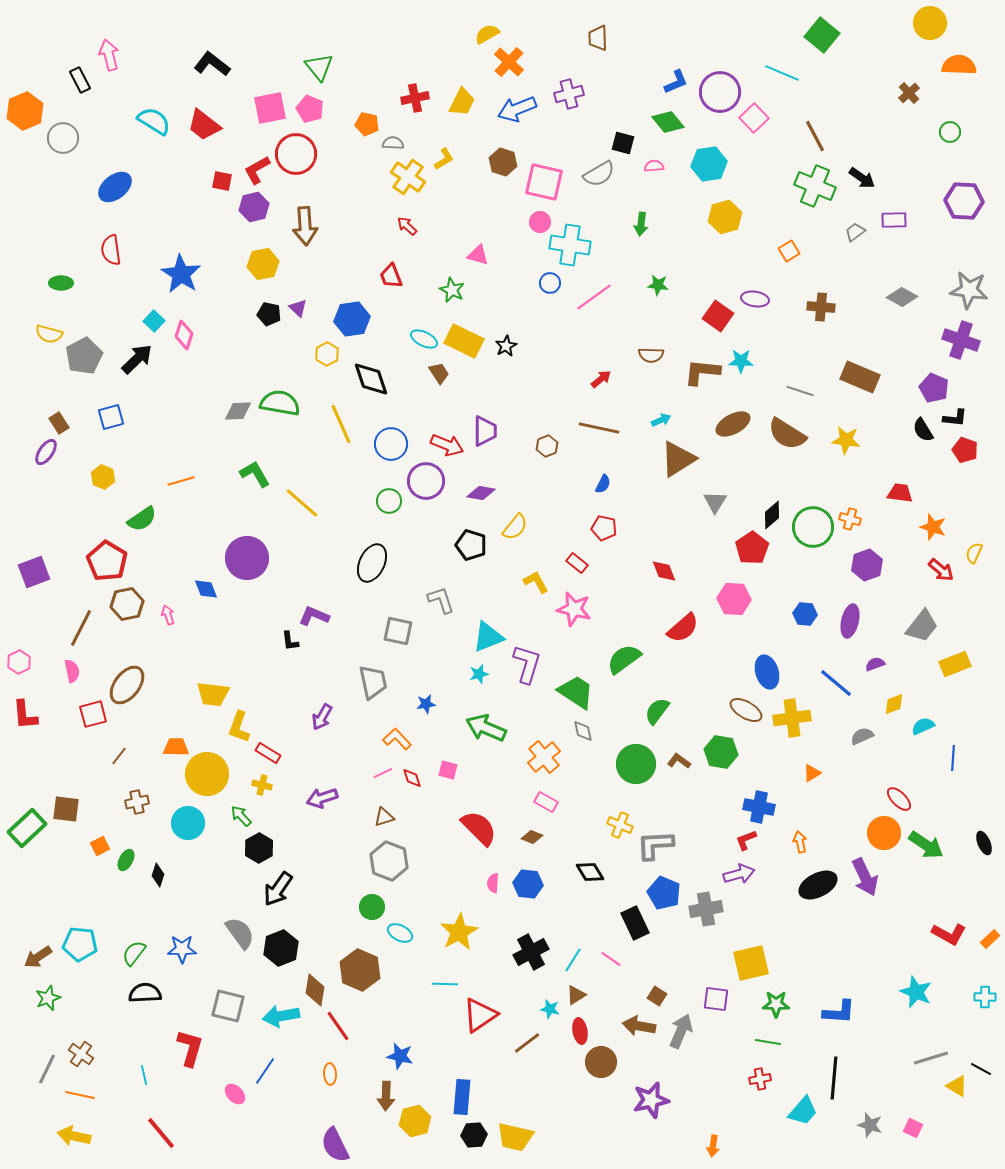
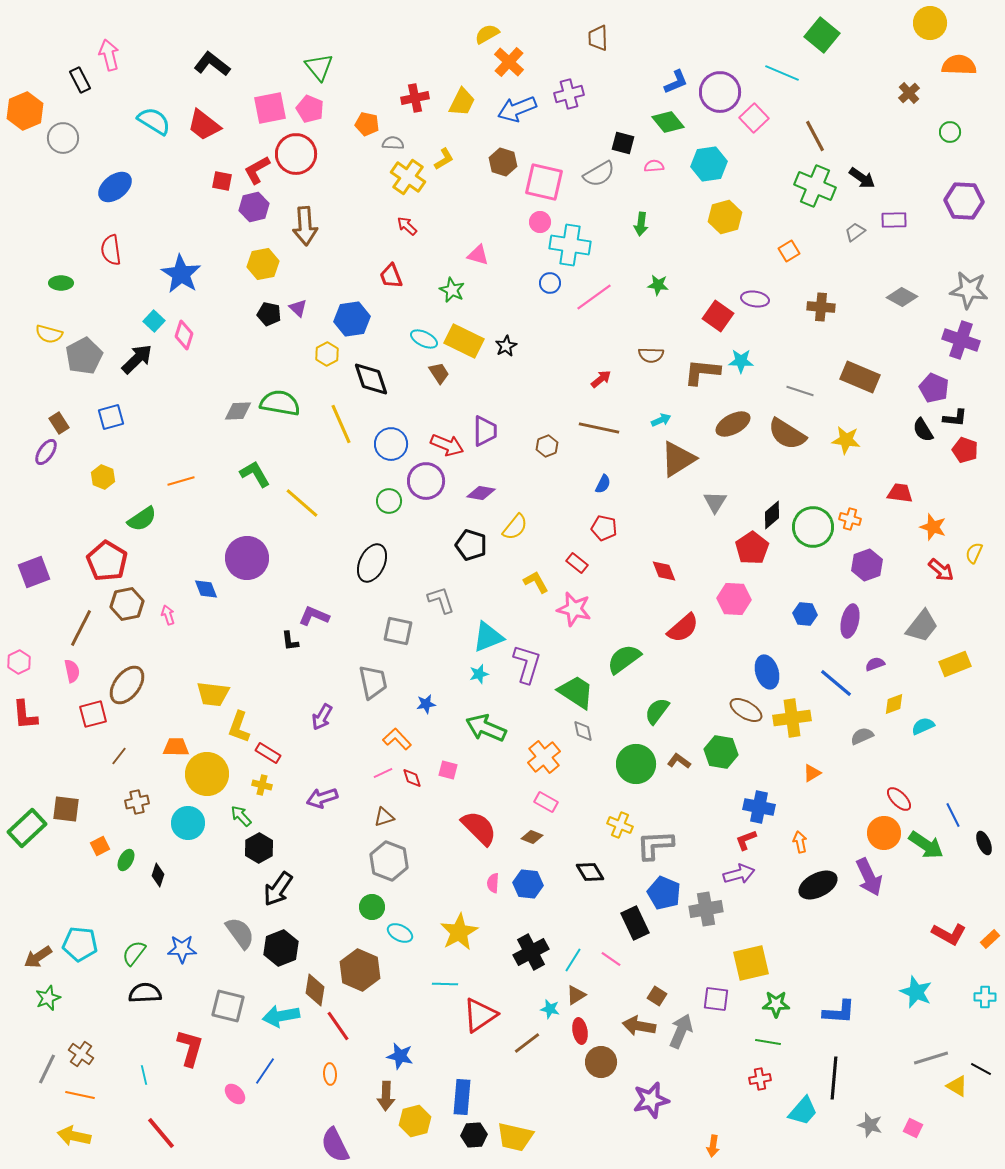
blue line at (953, 758): moved 57 px down; rotated 30 degrees counterclockwise
purple arrow at (865, 877): moved 4 px right
